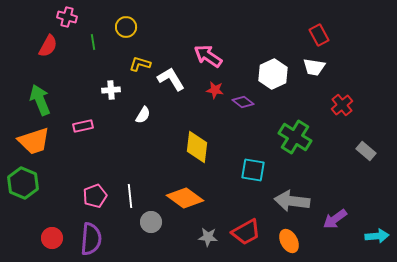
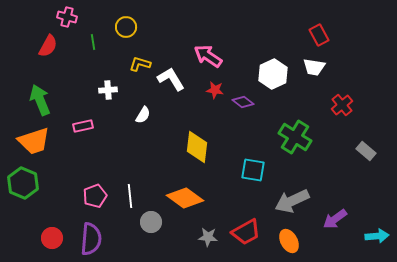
white cross: moved 3 px left
gray arrow: rotated 32 degrees counterclockwise
